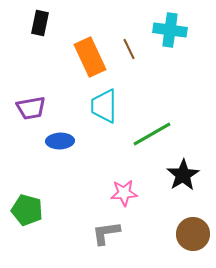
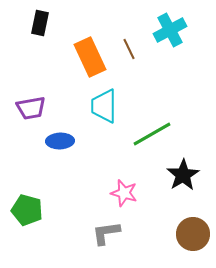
cyan cross: rotated 36 degrees counterclockwise
pink star: rotated 20 degrees clockwise
